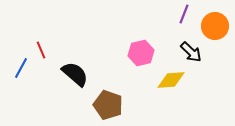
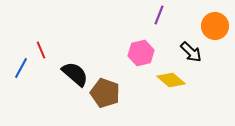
purple line: moved 25 px left, 1 px down
yellow diamond: rotated 44 degrees clockwise
brown pentagon: moved 3 px left, 12 px up
